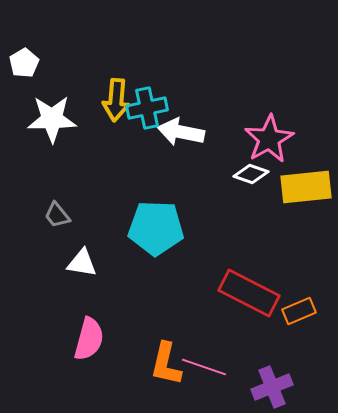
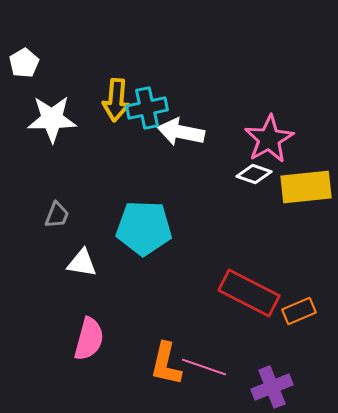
white diamond: moved 3 px right
gray trapezoid: rotated 120 degrees counterclockwise
cyan pentagon: moved 12 px left
